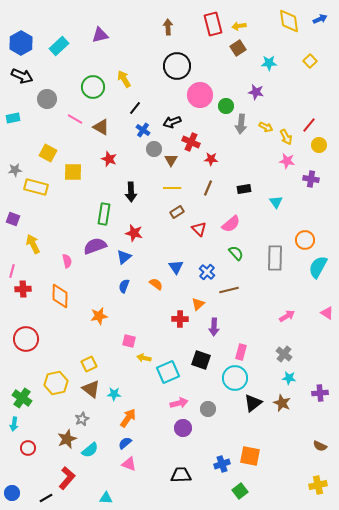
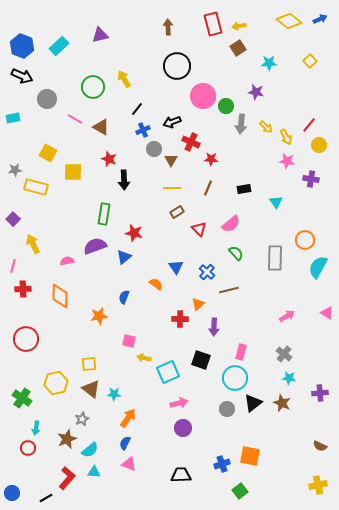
yellow diamond at (289, 21): rotated 45 degrees counterclockwise
blue hexagon at (21, 43): moved 1 px right, 3 px down; rotated 10 degrees counterclockwise
pink circle at (200, 95): moved 3 px right, 1 px down
black line at (135, 108): moved 2 px right, 1 px down
yellow arrow at (266, 127): rotated 16 degrees clockwise
blue cross at (143, 130): rotated 32 degrees clockwise
black arrow at (131, 192): moved 7 px left, 12 px up
purple square at (13, 219): rotated 24 degrees clockwise
pink semicircle at (67, 261): rotated 88 degrees counterclockwise
pink line at (12, 271): moved 1 px right, 5 px up
blue semicircle at (124, 286): moved 11 px down
yellow square at (89, 364): rotated 21 degrees clockwise
gray circle at (208, 409): moved 19 px right
cyan arrow at (14, 424): moved 22 px right, 4 px down
blue semicircle at (125, 443): rotated 24 degrees counterclockwise
cyan triangle at (106, 498): moved 12 px left, 26 px up
